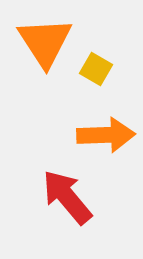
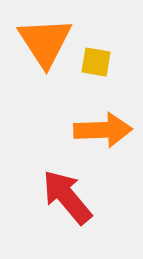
yellow square: moved 7 px up; rotated 20 degrees counterclockwise
orange arrow: moved 3 px left, 5 px up
